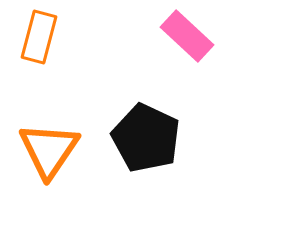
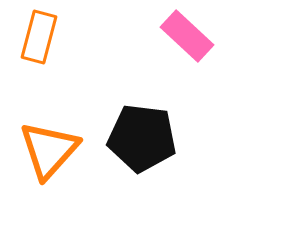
black pentagon: moved 4 px left; rotated 18 degrees counterclockwise
orange triangle: rotated 8 degrees clockwise
